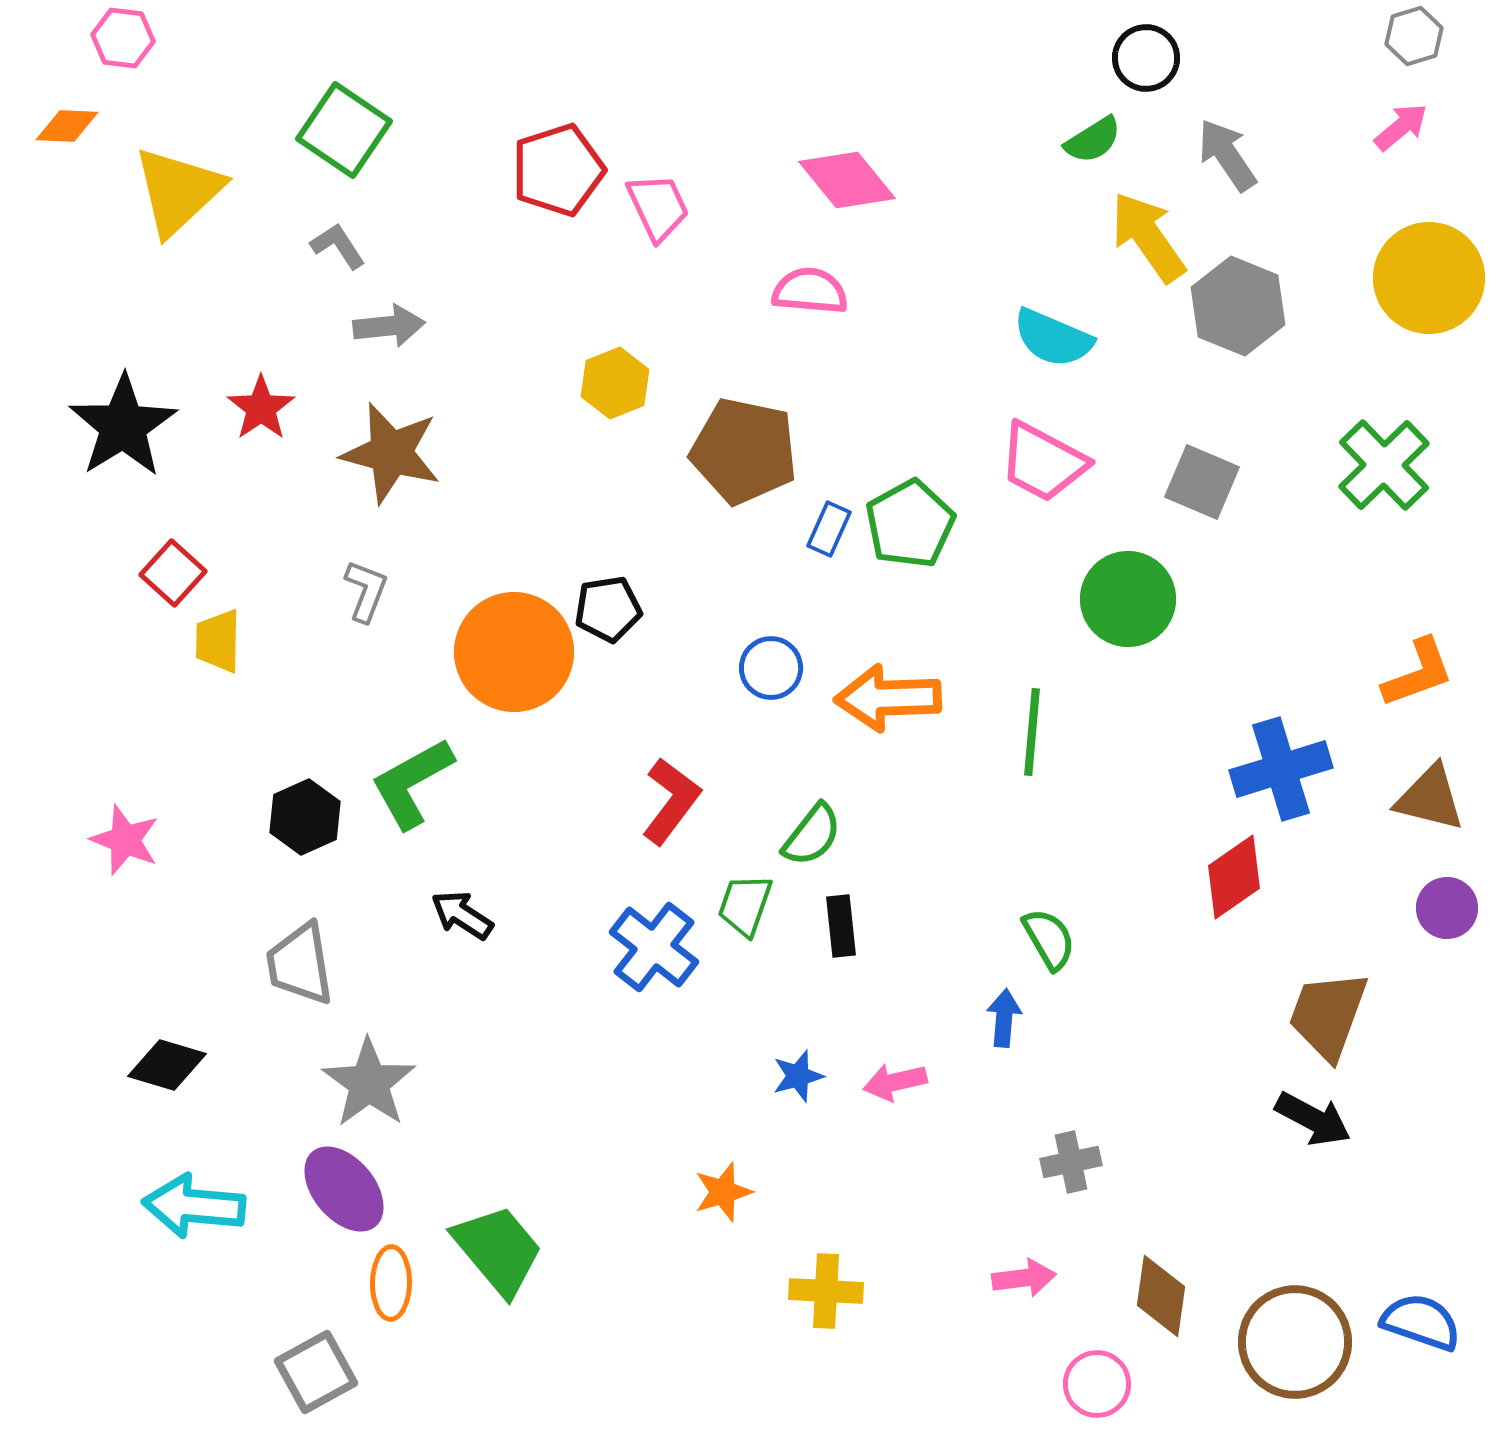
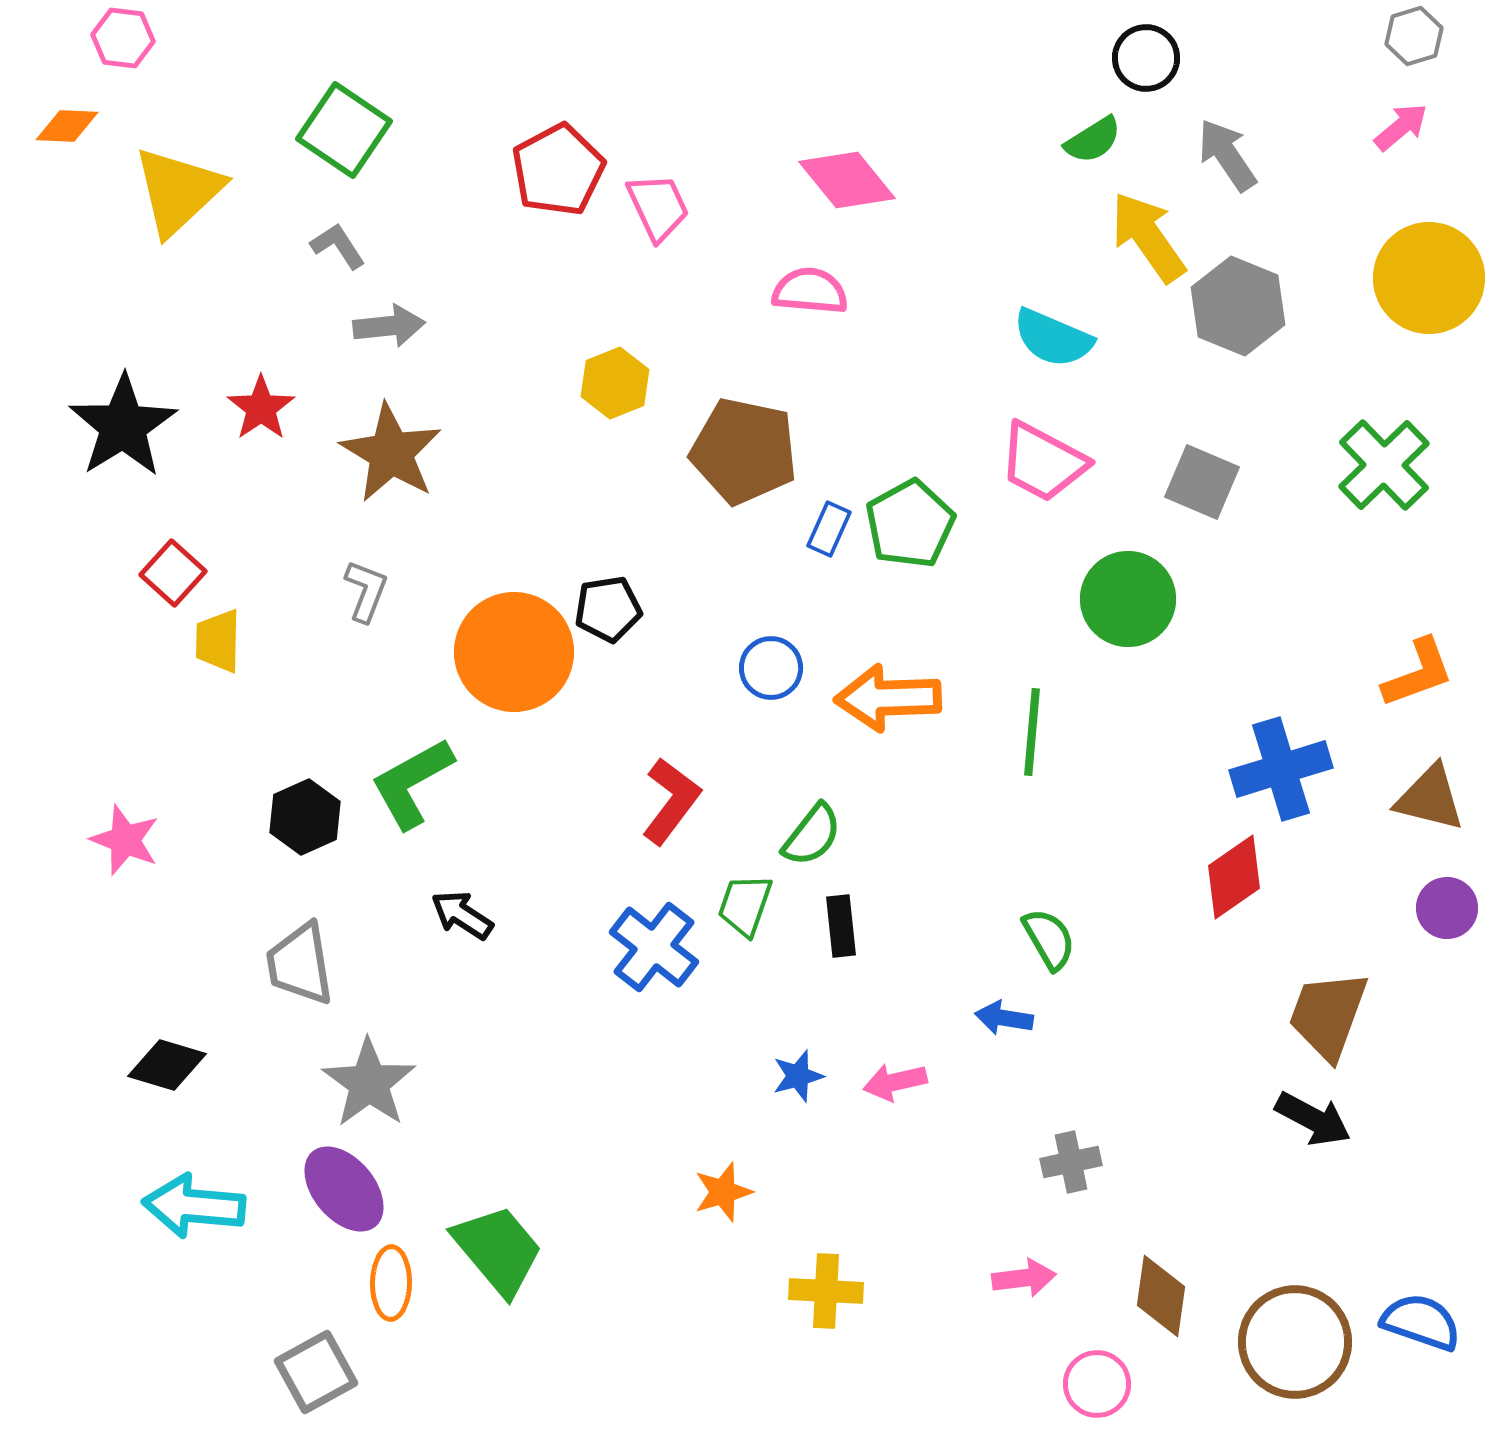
red pentagon at (558, 170): rotated 10 degrees counterclockwise
brown star at (391, 453): rotated 16 degrees clockwise
blue arrow at (1004, 1018): rotated 86 degrees counterclockwise
